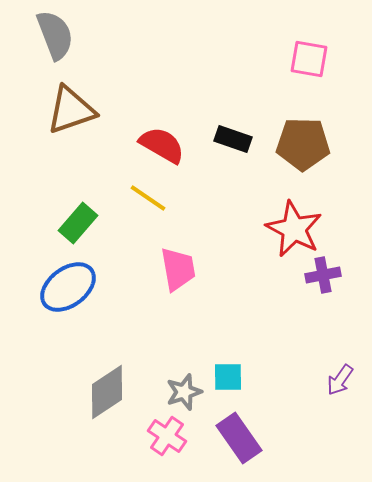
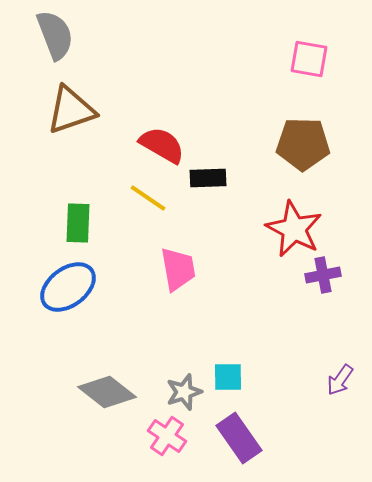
black rectangle: moved 25 px left, 39 px down; rotated 21 degrees counterclockwise
green rectangle: rotated 39 degrees counterclockwise
gray diamond: rotated 72 degrees clockwise
